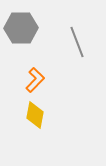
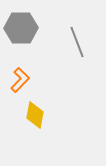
orange L-shape: moved 15 px left
